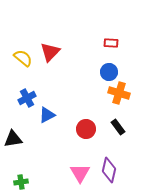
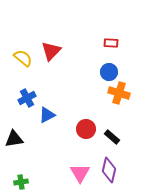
red triangle: moved 1 px right, 1 px up
black rectangle: moved 6 px left, 10 px down; rotated 14 degrees counterclockwise
black triangle: moved 1 px right
